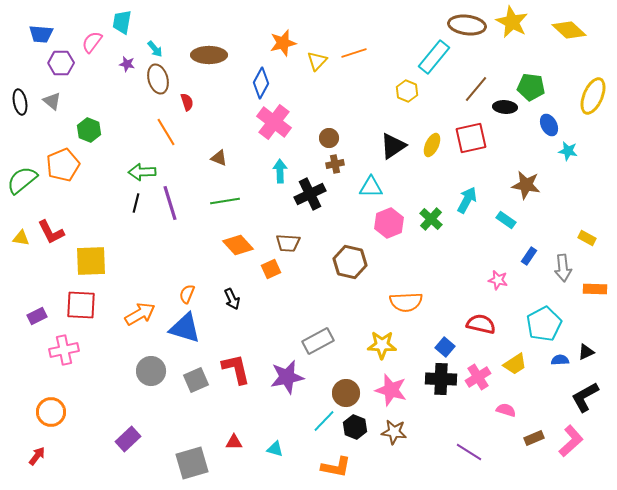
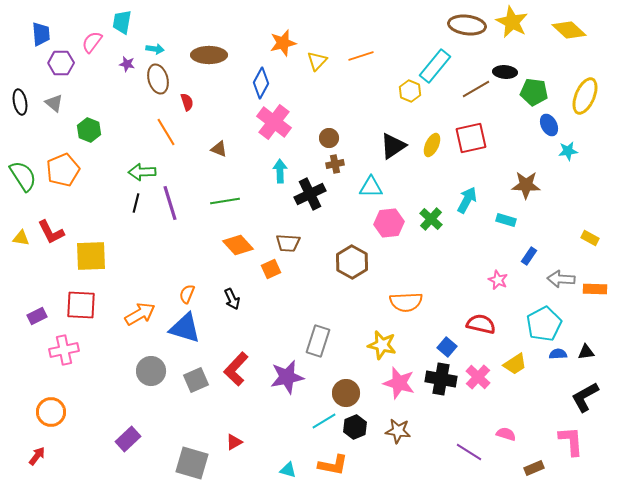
blue trapezoid at (41, 34): rotated 100 degrees counterclockwise
cyan arrow at (155, 49): rotated 42 degrees counterclockwise
orange line at (354, 53): moved 7 px right, 3 px down
cyan rectangle at (434, 57): moved 1 px right, 9 px down
green pentagon at (531, 87): moved 3 px right, 5 px down
brown line at (476, 89): rotated 20 degrees clockwise
yellow hexagon at (407, 91): moved 3 px right
yellow ellipse at (593, 96): moved 8 px left
gray triangle at (52, 101): moved 2 px right, 2 px down
black ellipse at (505, 107): moved 35 px up
cyan star at (568, 151): rotated 18 degrees counterclockwise
brown triangle at (219, 158): moved 9 px up
orange pentagon at (63, 165): moved 5 px down
green semicircle at (22, 180): moved 1 px right, 4 px up; rotated 96 degrees clockwise
brown star at (526, 185): rotated 8 degrees counterclockwise
cyan rectangle at (506, 220): rotated 18 degrees counterclockwise
pink hexagon at (389, 223): rotated 16 degrees clockwise
yellow rectangle at (587, 238): moved 3 px right
yellow square at (91, 261): moved 5 px up
brown hexagon at (350, 262): moved 2 px right; rotated 16 degrees clockwise
gray arrow at (563, 268): moved 2 px left, 11 px down; rotated 100 degrees clockwise
pink star at (498, 280): rotated 12 degrees clockwise
gray rectangle at (318, 341): rotated 44 degrees counterclockwise
yellow star at (382, 345): rotated 12 degrees clockwise
blue square at (445, 347): moved 2 px right
black triangle at (586, 352): rotated 18 degrees clockwise
blue semicircle at (560, 360): moved 2 px left, 6 px up
red L-shape at (236, 369): rotated 124 degrees counterclockwise
pink cross at (478, 377): rotated 15 degrees counterclockwise
black cross at (441, 379): rotated 8 degrees clockwise
pink star at (391, 390): moved 8 px right, 7 px up
pink semicircle at (506, 410): moved 24 px down
cyan line at (324, 421): rotated 15 degrees clockwise
black hexagon at (355, 427): rotated 15 degrees clockwise
brown star at (394, 432): moved 4 px right, 1 px up
brown rectangle at (534, 438): moved 30 px down
pink L-shape at (571, 441): rotated 52 degrees counterclockwise
red triangle at (234, 442): rotated 30 degrees counterclockwise
cyan triangle at (275, 449): moved 13 px right, 21 px down
gray square at (192, 463): rotated 32 degrees clockwise
orange L-shape at (336, 467): moved 3 px left, 2 px up
